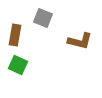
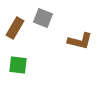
brown rectangle: moved 7 px up; rotated 20 degrees clockwise
green square: rotated 18 degrees counterclockwise
